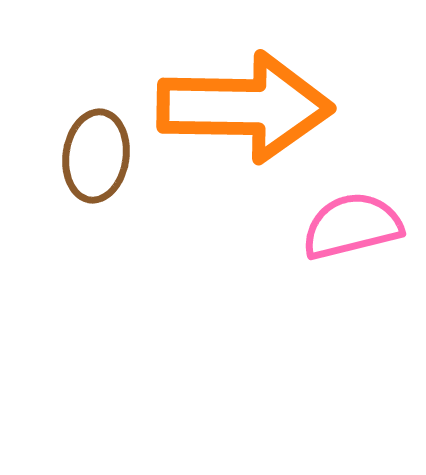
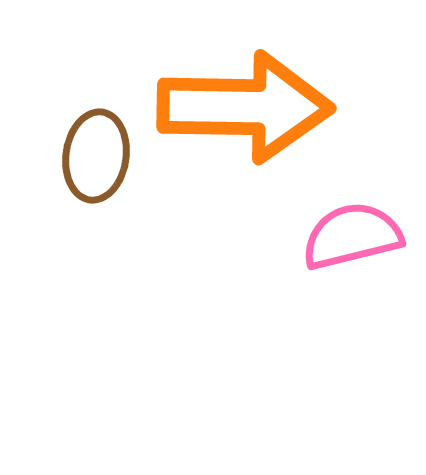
pink semicircle: moved 10 px down
